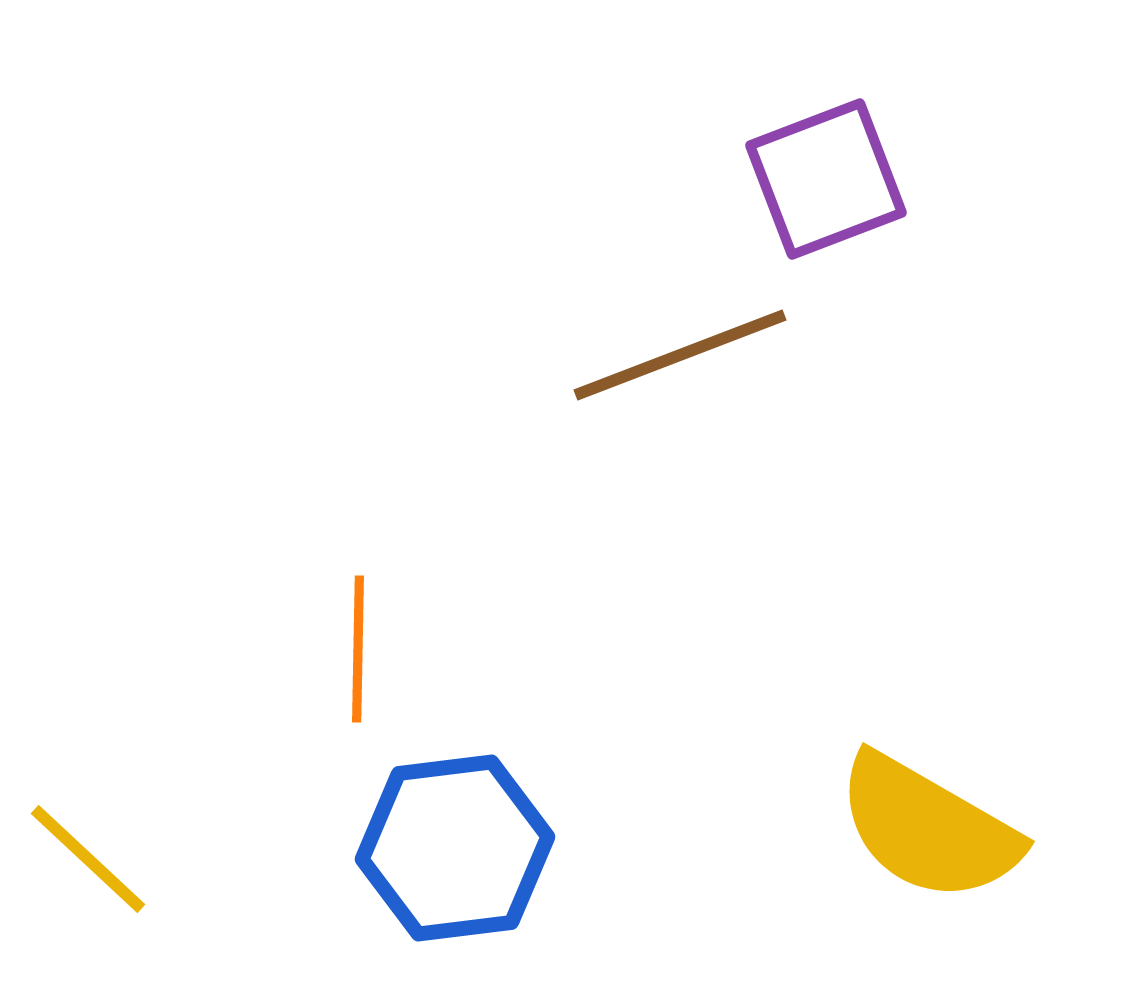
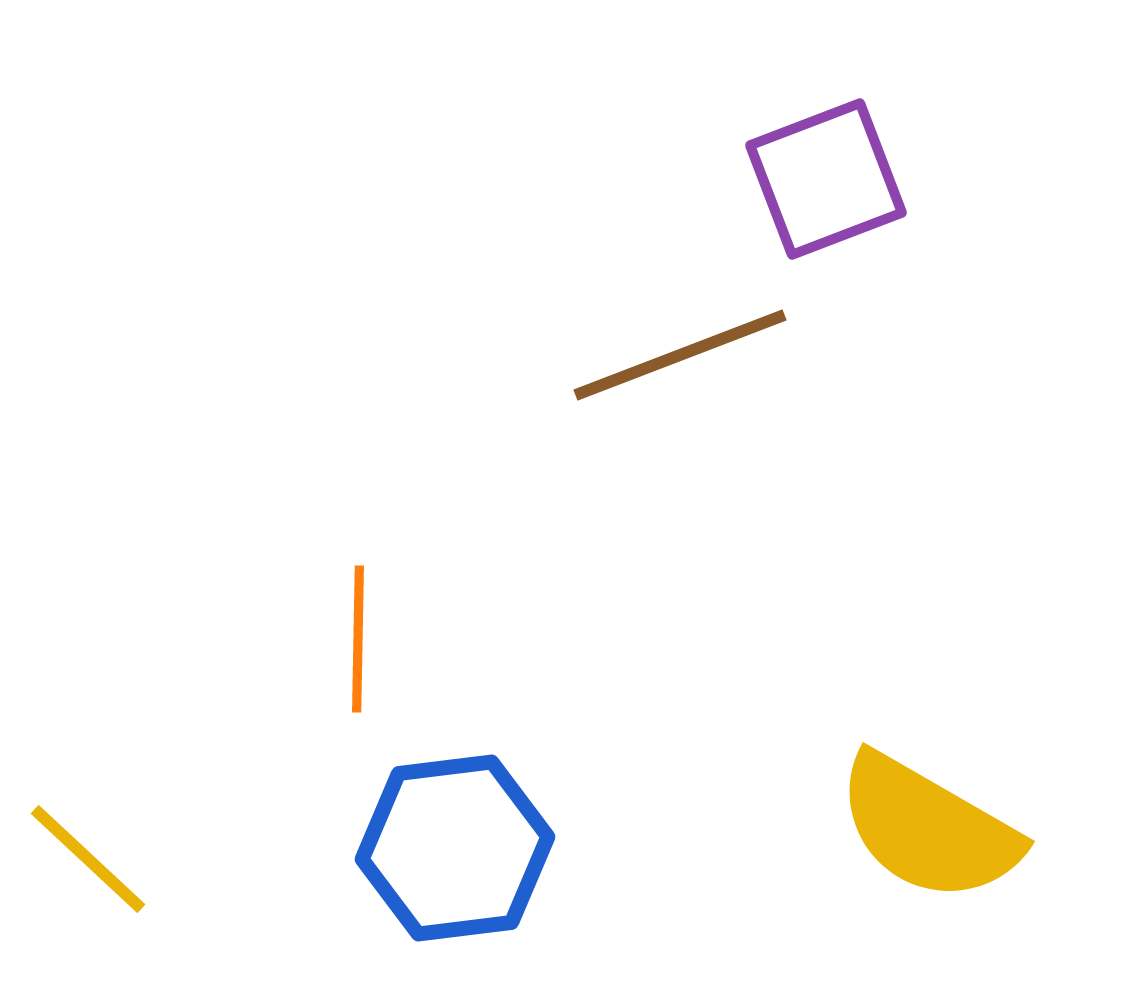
orange line: moved 10 px up
